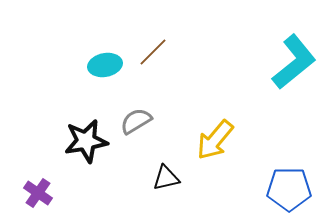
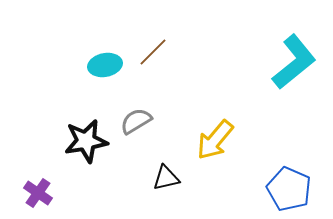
blue pentagon: rotated 24 degrees clockwise
